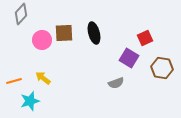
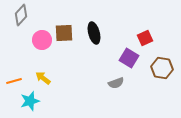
gray diamond: moved 1 px down
